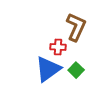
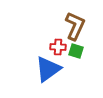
brown L-shape: moved 1 px left, 1 px up
green square: moved 19 px up; rotated 28 degrees counterclockwise
